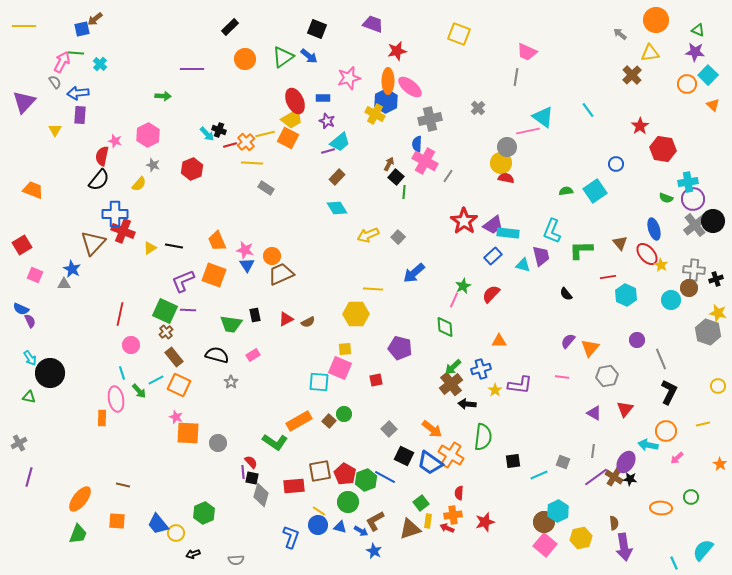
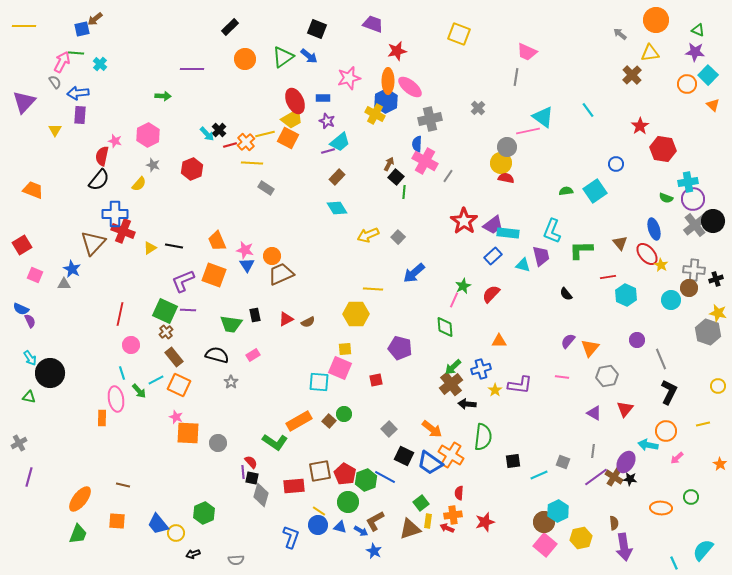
black cross at (219, 130): rotated 24 degrees clockwise
